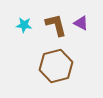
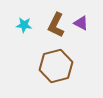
brown L-shape: rotated 140 degrees counterclockwise
